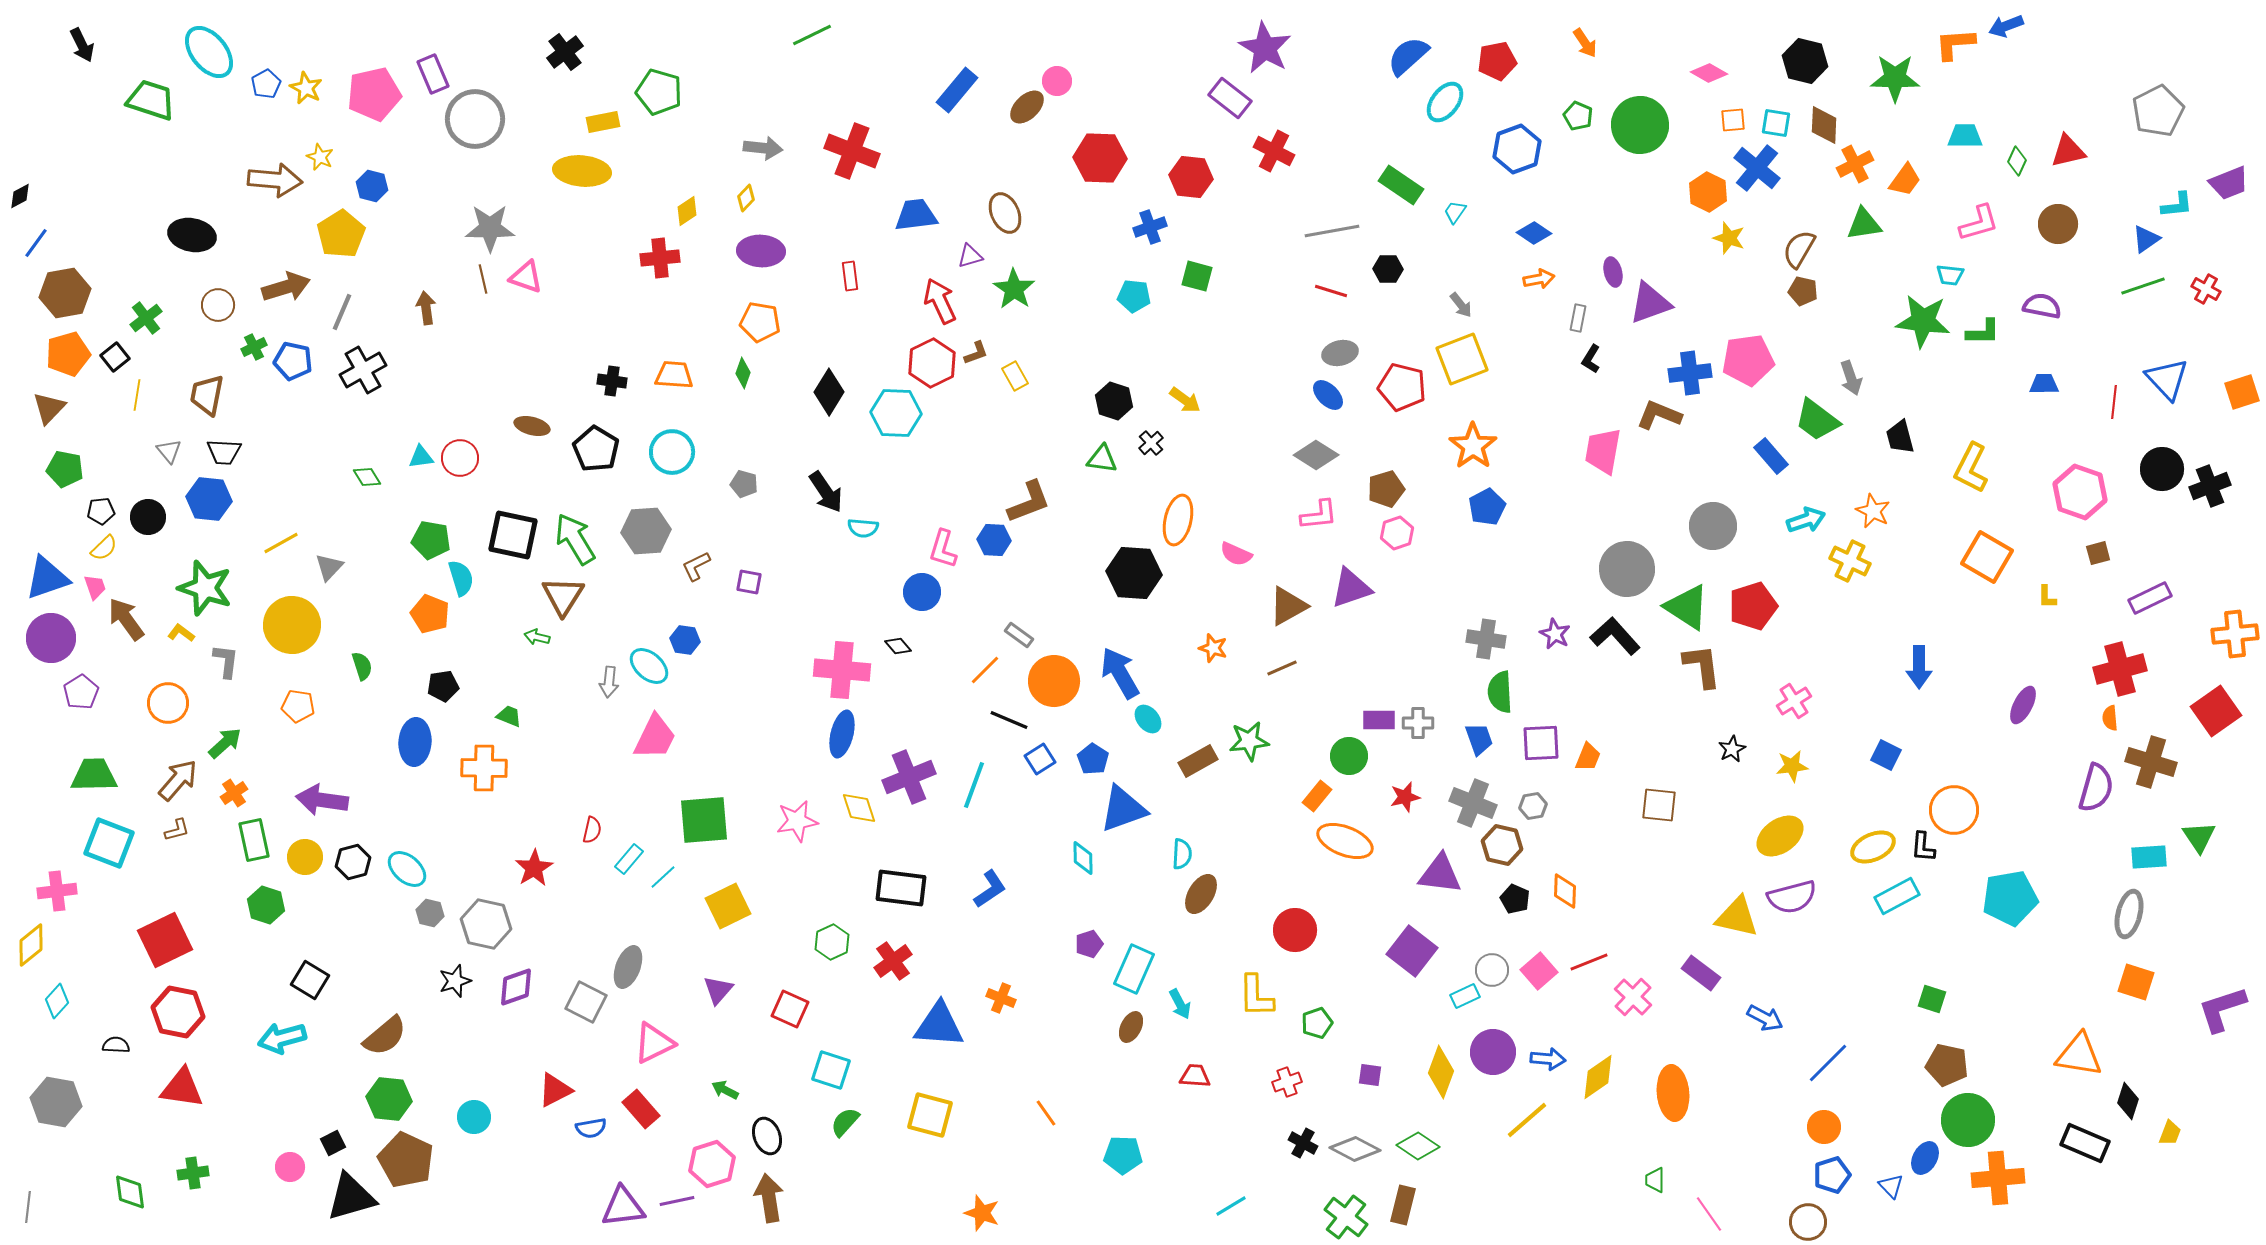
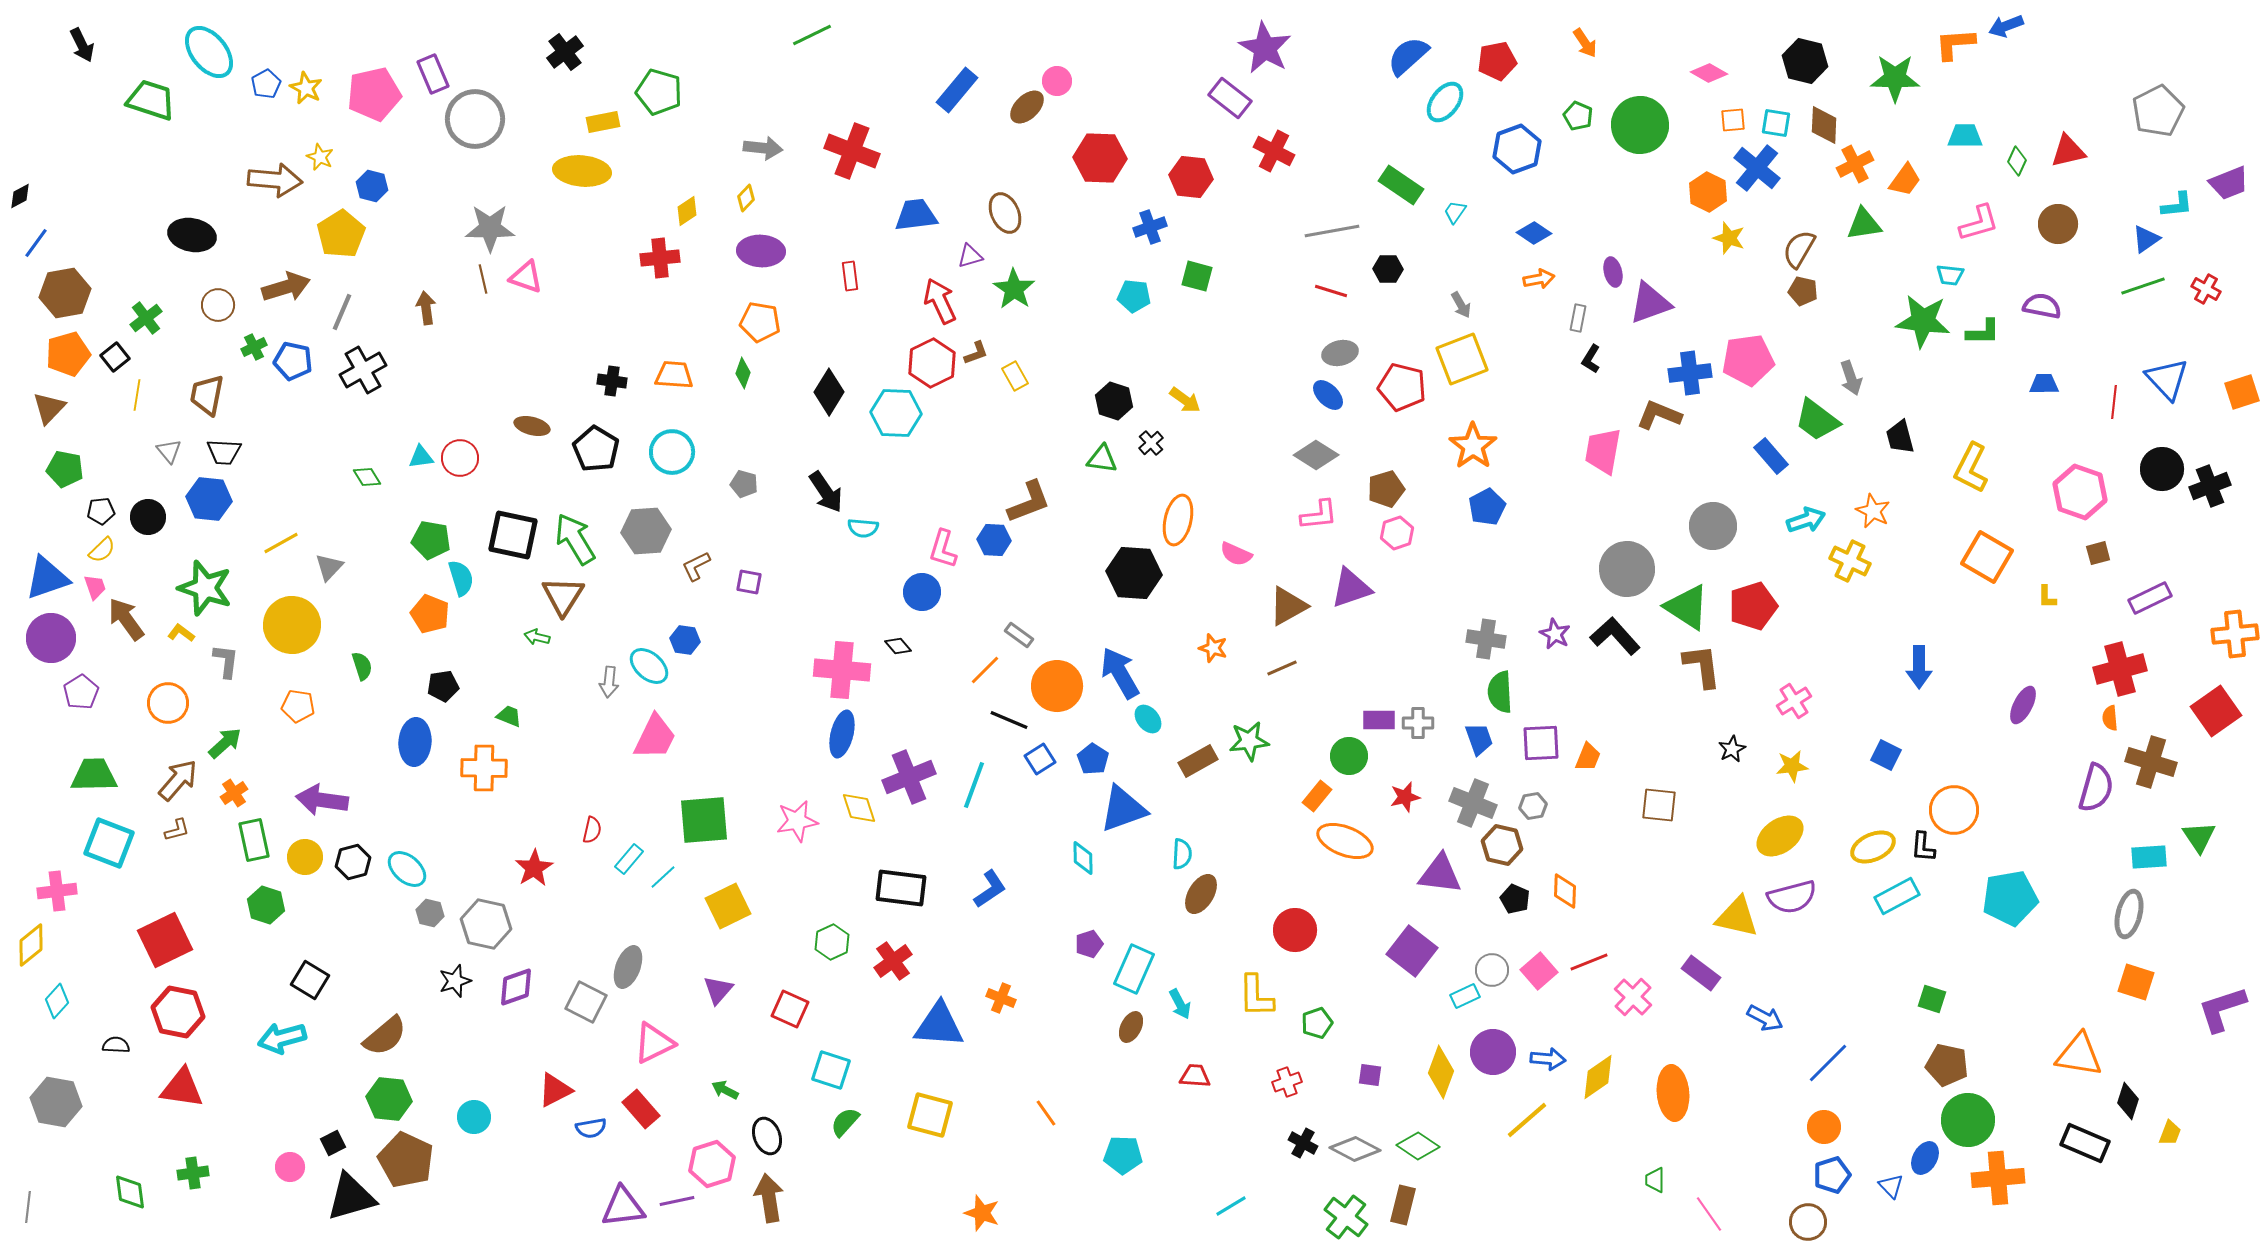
gray arrow at (1461, 305): rotated 8 degrees clockwise
yellow semicircle at (104, 548): moved 2 px left, 2 px down
orange circle at (1054, 681): moved 3 px right, 5 px down
